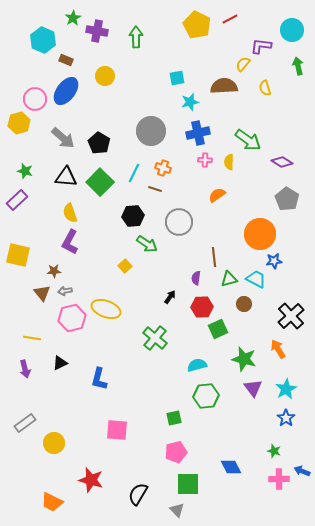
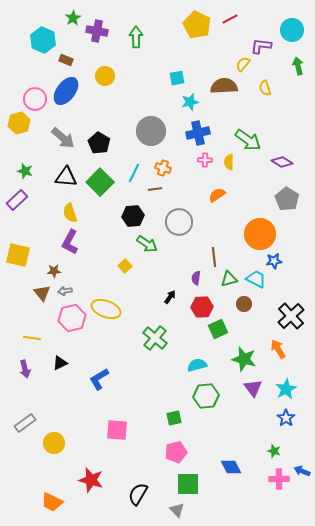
brown line at (155, 189): rotated 24 degrees counterclockwise
blue L-shape at (99, 379): rotated 45 degrees clockwise
